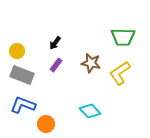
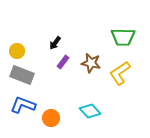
purple rectangle: moved 7 px right, 3 px up
orange circle: moved 5 px right, 6 px up
